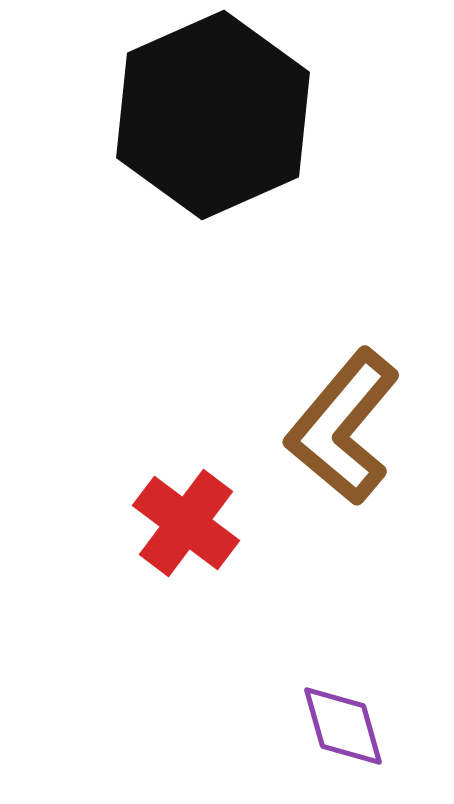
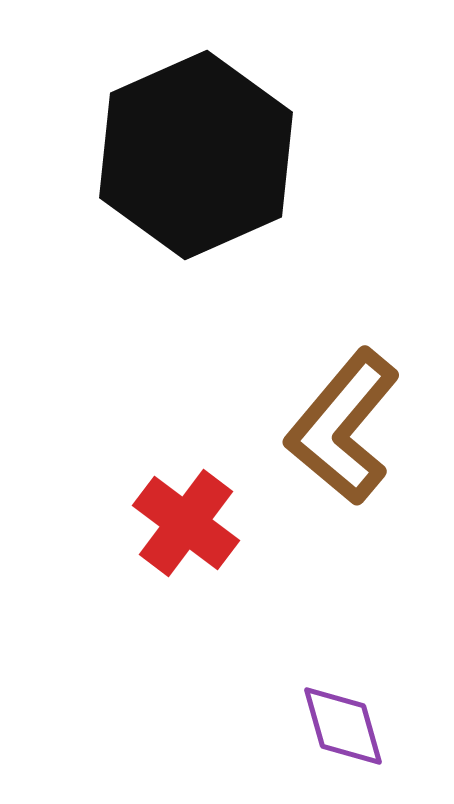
black hexagon: moved 17 px left, 40 px down
